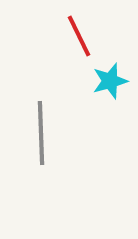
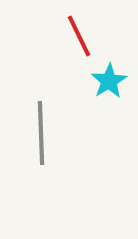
cyan star: moved 1 px left; rotated 15 degrees counterclockwise
